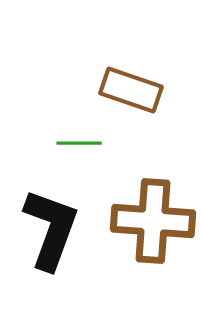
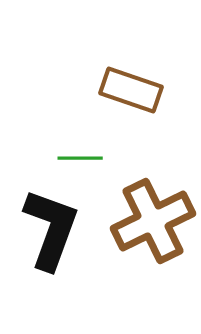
green line: moved 1 px right, 15 px down
brown cross: rotated 30 degrees counterclockwise
